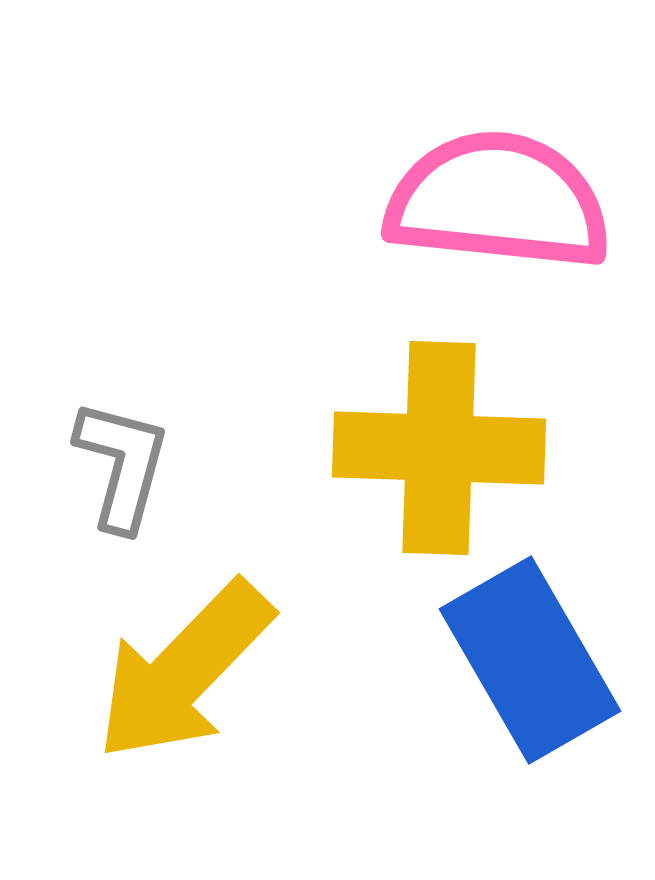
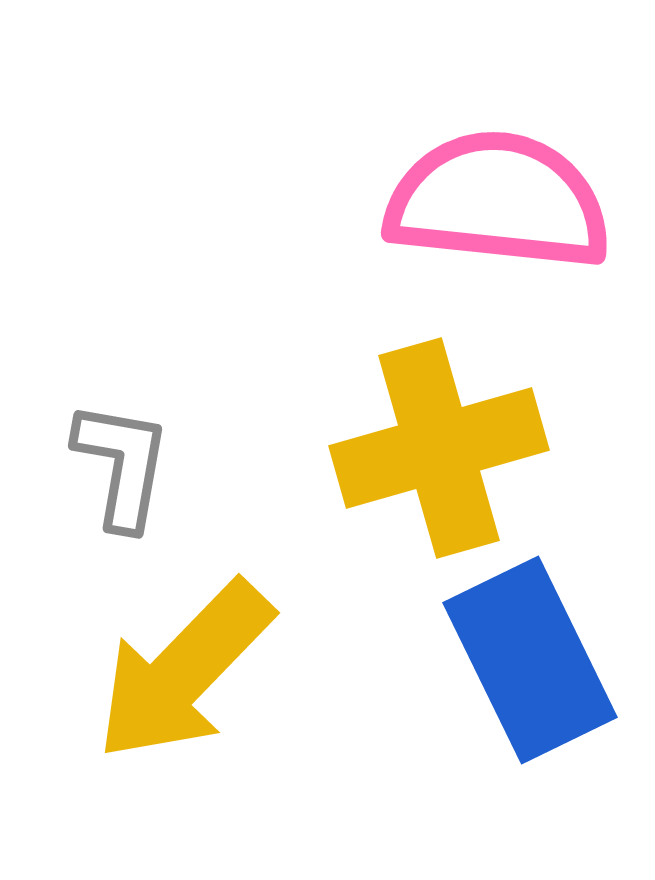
yellow cross: rotated 18 degrees counterclockwise
gray L-shape: rotated 5 degrees counterclockwise
blue rectangle: rotated 4 degrees clockwise
